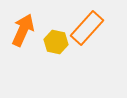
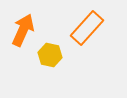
yellow hexagon: moved 6 px left, 13 px down
